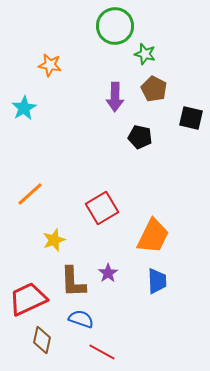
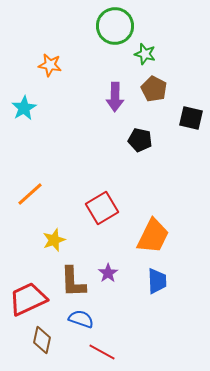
black pentagon: moved 3 px down
